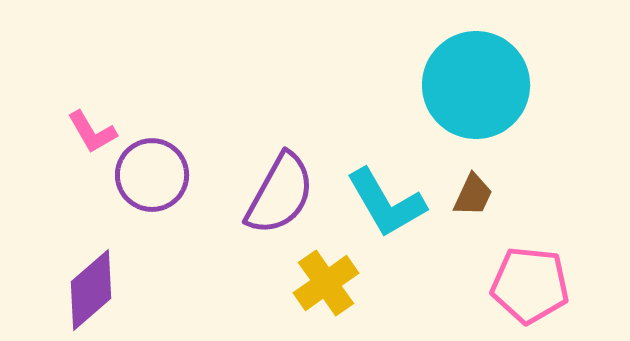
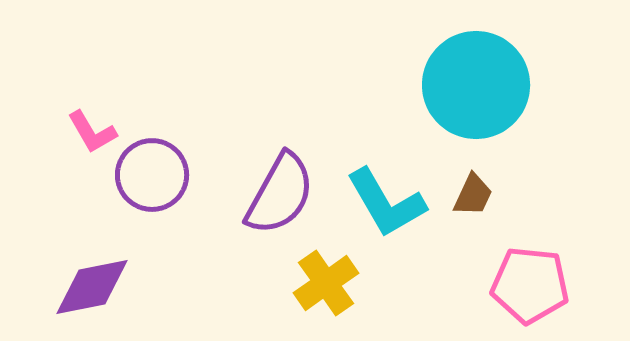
purple diamond: moved 1 px right, 3 px up; rotated 30 degrees clockwise
